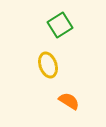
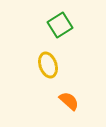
orange semicircle: rotated 10 degrees clockwise
